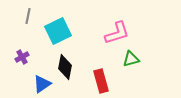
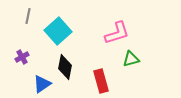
cyan square: rotated 16 degrees counterclockwise
